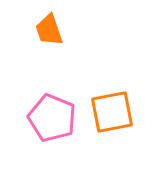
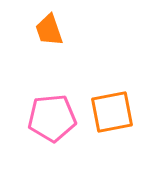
pink pentagon: rotated 27 degrees counterclockwise
